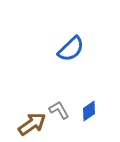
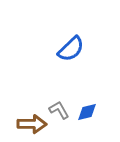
blue diamond: moved 2 px left, 1 px down; rotated 20 degrees clockwise
brown arrow: rotated 36 degrees clockwise
